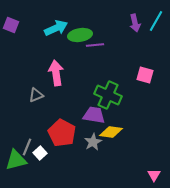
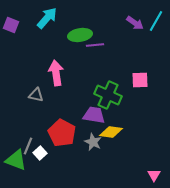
purple arrow: rotated 42 degrees counterclockwise
cyan arrow: moved 9 px left, 10 px up; rotated 25 degrees counterclockwise
pink square: moved 5 px left, 5 px down; rotated 18 degrees counterclockwise
gray triangle: rotated 35 degrees clockwise
gray star: rotated 18 degrees counterclockwise
gray line: moved 1 px right, 1 px up
green triangle: rotated 35 degrees clockwise
